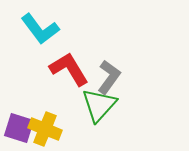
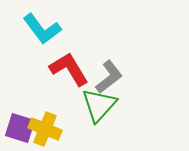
cyan L-shape: moved 2 px right
gray L-shape: rotated 16 degrees clockwise
purple square: moved 1 px right
